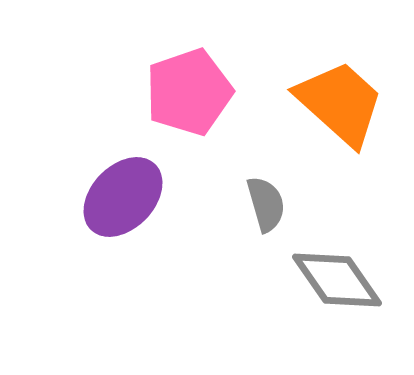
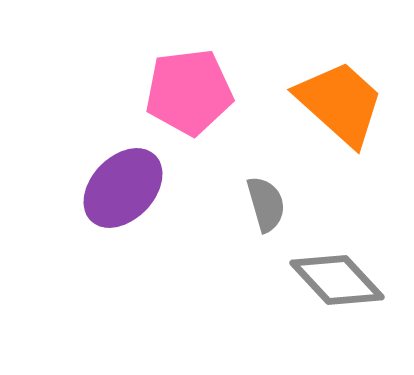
pink pentagon: rotated 12 degrees clockwise
purple ellipse: moved 9 px up
gray diamond: rotated 8 degrees counterclockwise
